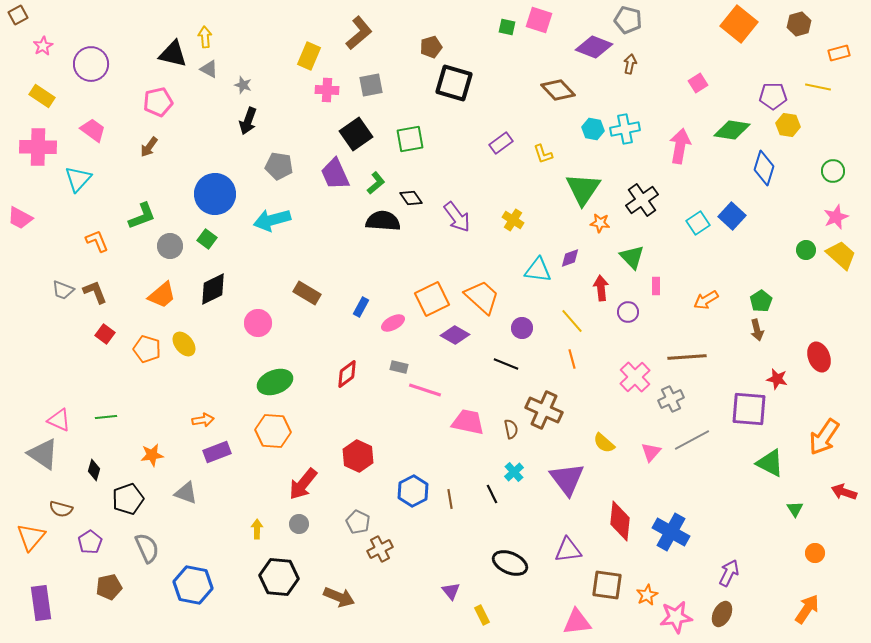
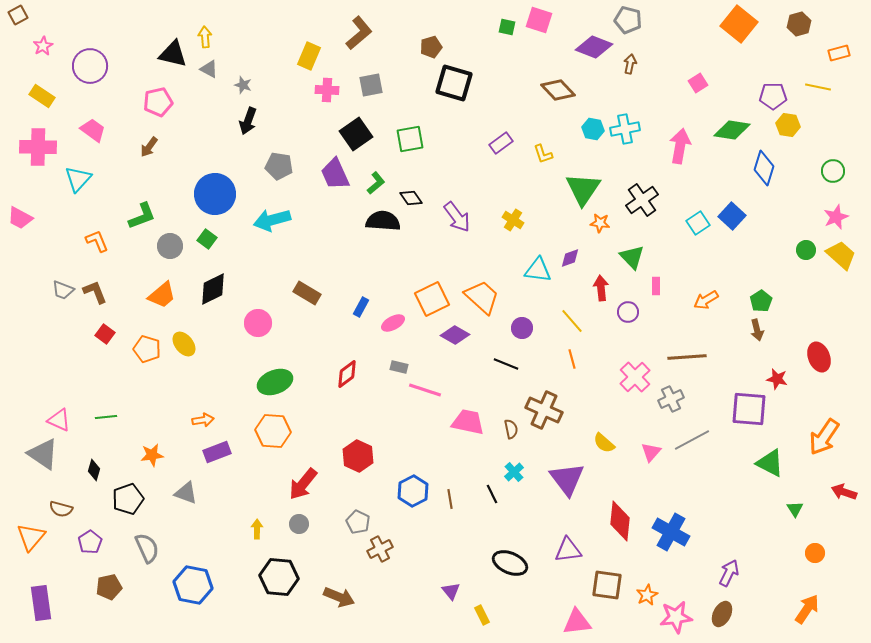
purple circle at (91, 64): moved 1 px left, 2 px down
